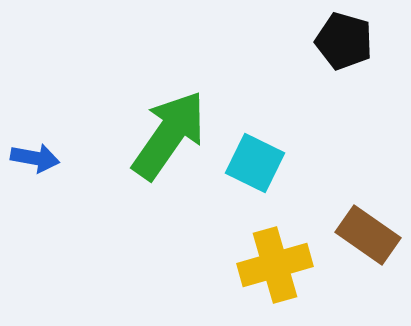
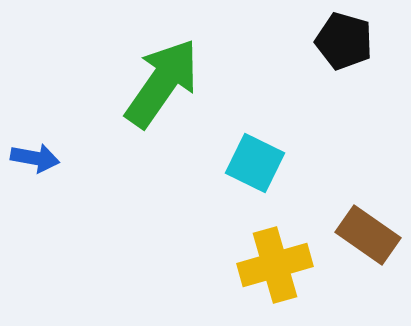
green arrow: moved 7 px left, 52 px up
